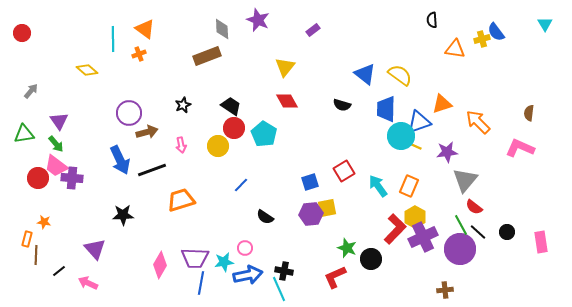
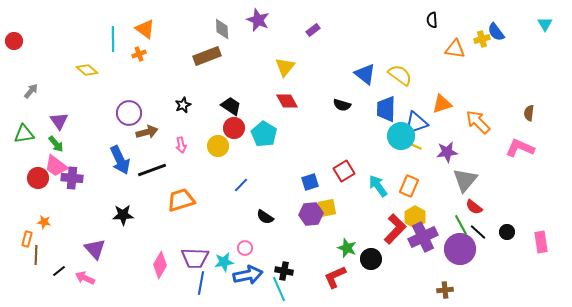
red circle at (22, 33): moved 8 px left, 8 px down
blue triangle at (419, 122): moved 3 px left, 1 px down
pink arrow at (88, 283): moved 3 px left, 5 px up
